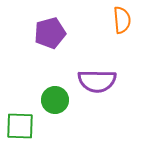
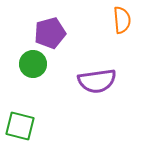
purple semicircle: rotated 9 degrees counterclockwise
green circle: moved 22 px left, 36 px up
green square: rotated 12 degrees clockwise
